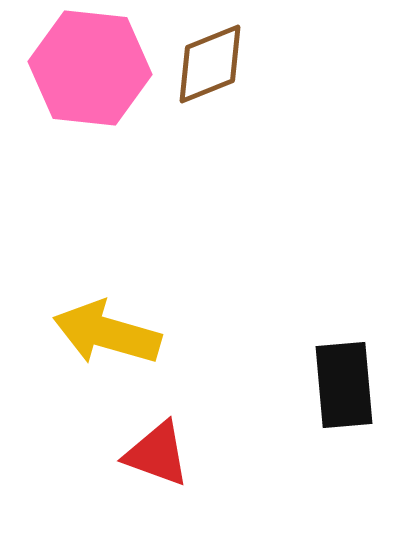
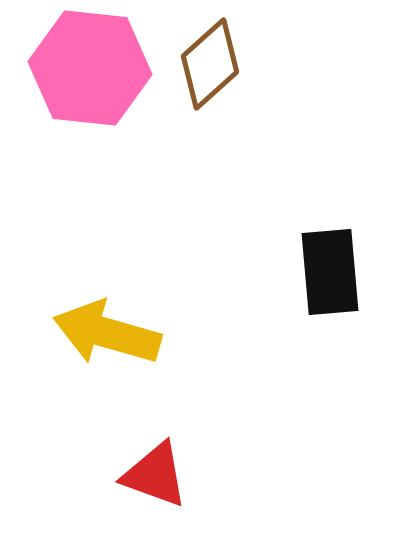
brown diamond: rotated 20 degrees counterclockwise
black rectangle: moved 14 px left, 113 px up
red triangle: moved 2 px left, 21 px down
